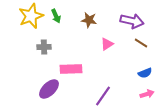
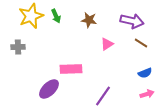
gray cross: moved 26 px left
